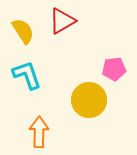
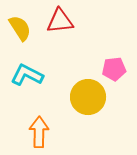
red triangle: moved 2 px left; rotated 24 degrees clockwise
yellow semicircle: moved 3 px left, 3 px up
cyan L-shape: rotated 44 degrees counterclockwise
yellow circle: moved 1 px left, 3 px up
